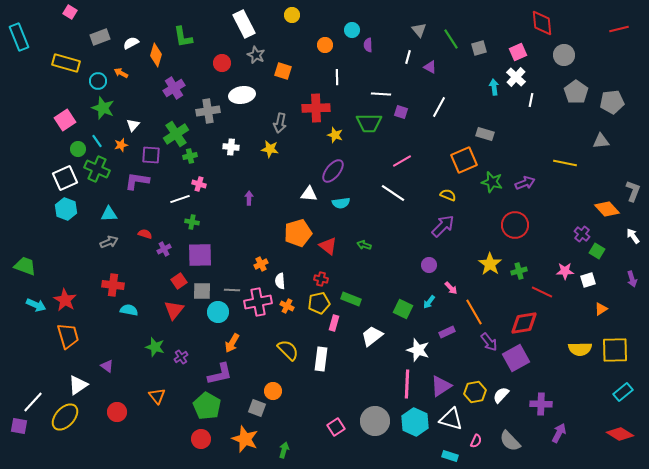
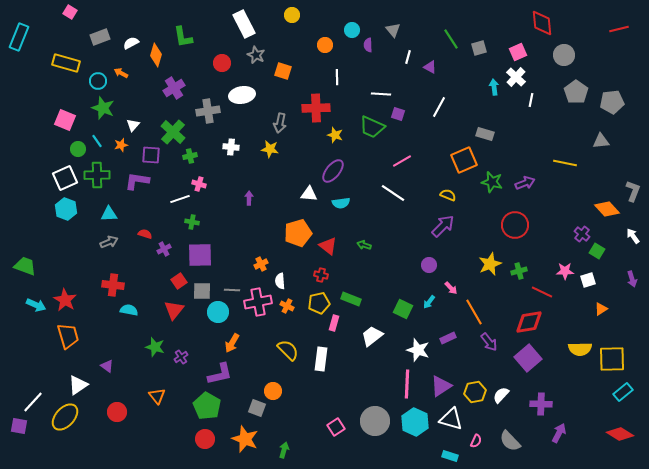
gray triangle at (419, 30): moved 26 px left
cyan rectangle at (19, 37): rotated 44 degrees clockwise
purple square at (401, 112): moved 3 px left, 2 px down
pink square at (65, 120): rotated 35 degrees counterclockwise
green trapezoid at (369, 123): moved 3 px right, 4 px down; rotated 24 degrees clockwise
green cross at (176, 134): moved 3 px left, 2 px up; rotated 15 degrees counterclockwise
green cross at (97, 169): moved 6 px down; rotated 25 degrees counterclockwise
yellow star at (490, 264): rotated 15 degrees clockwise
red cross at (321, 279): moved 4 px up
red diamond at (524, 323): moved 5 px right, 1 px up
purple rectangle at (447, 332): moved 1 px right, 6 px down
yellow square at (615, 350): moved 3 px left, 9 px down
purple square at (516, 358): moved 12 px right; rotated 12 degrees counterclockwise
red circle at (201, 439): moved 4 px right
